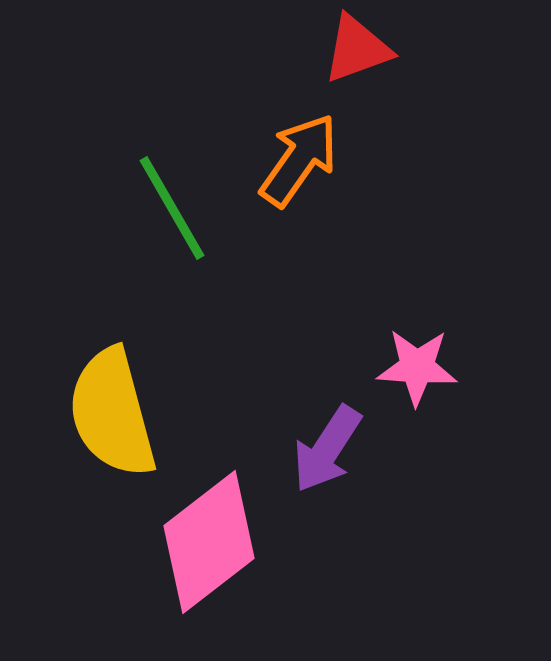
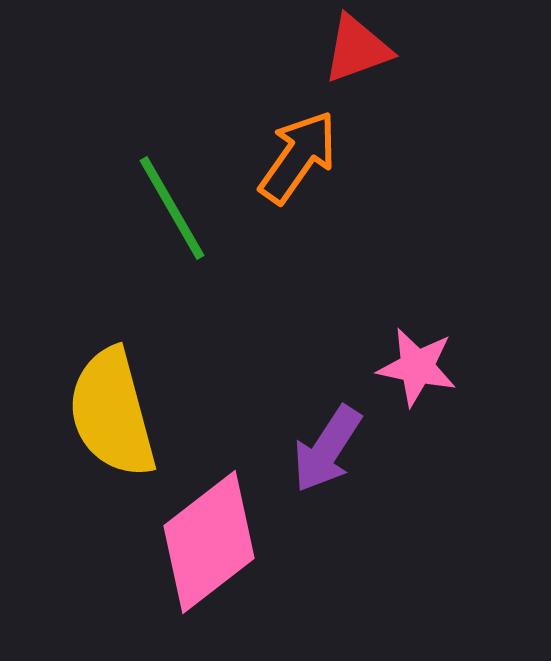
orange arrow: moved 1 px left, 3 px up
pink star: rotated 8 degrees clockwise
